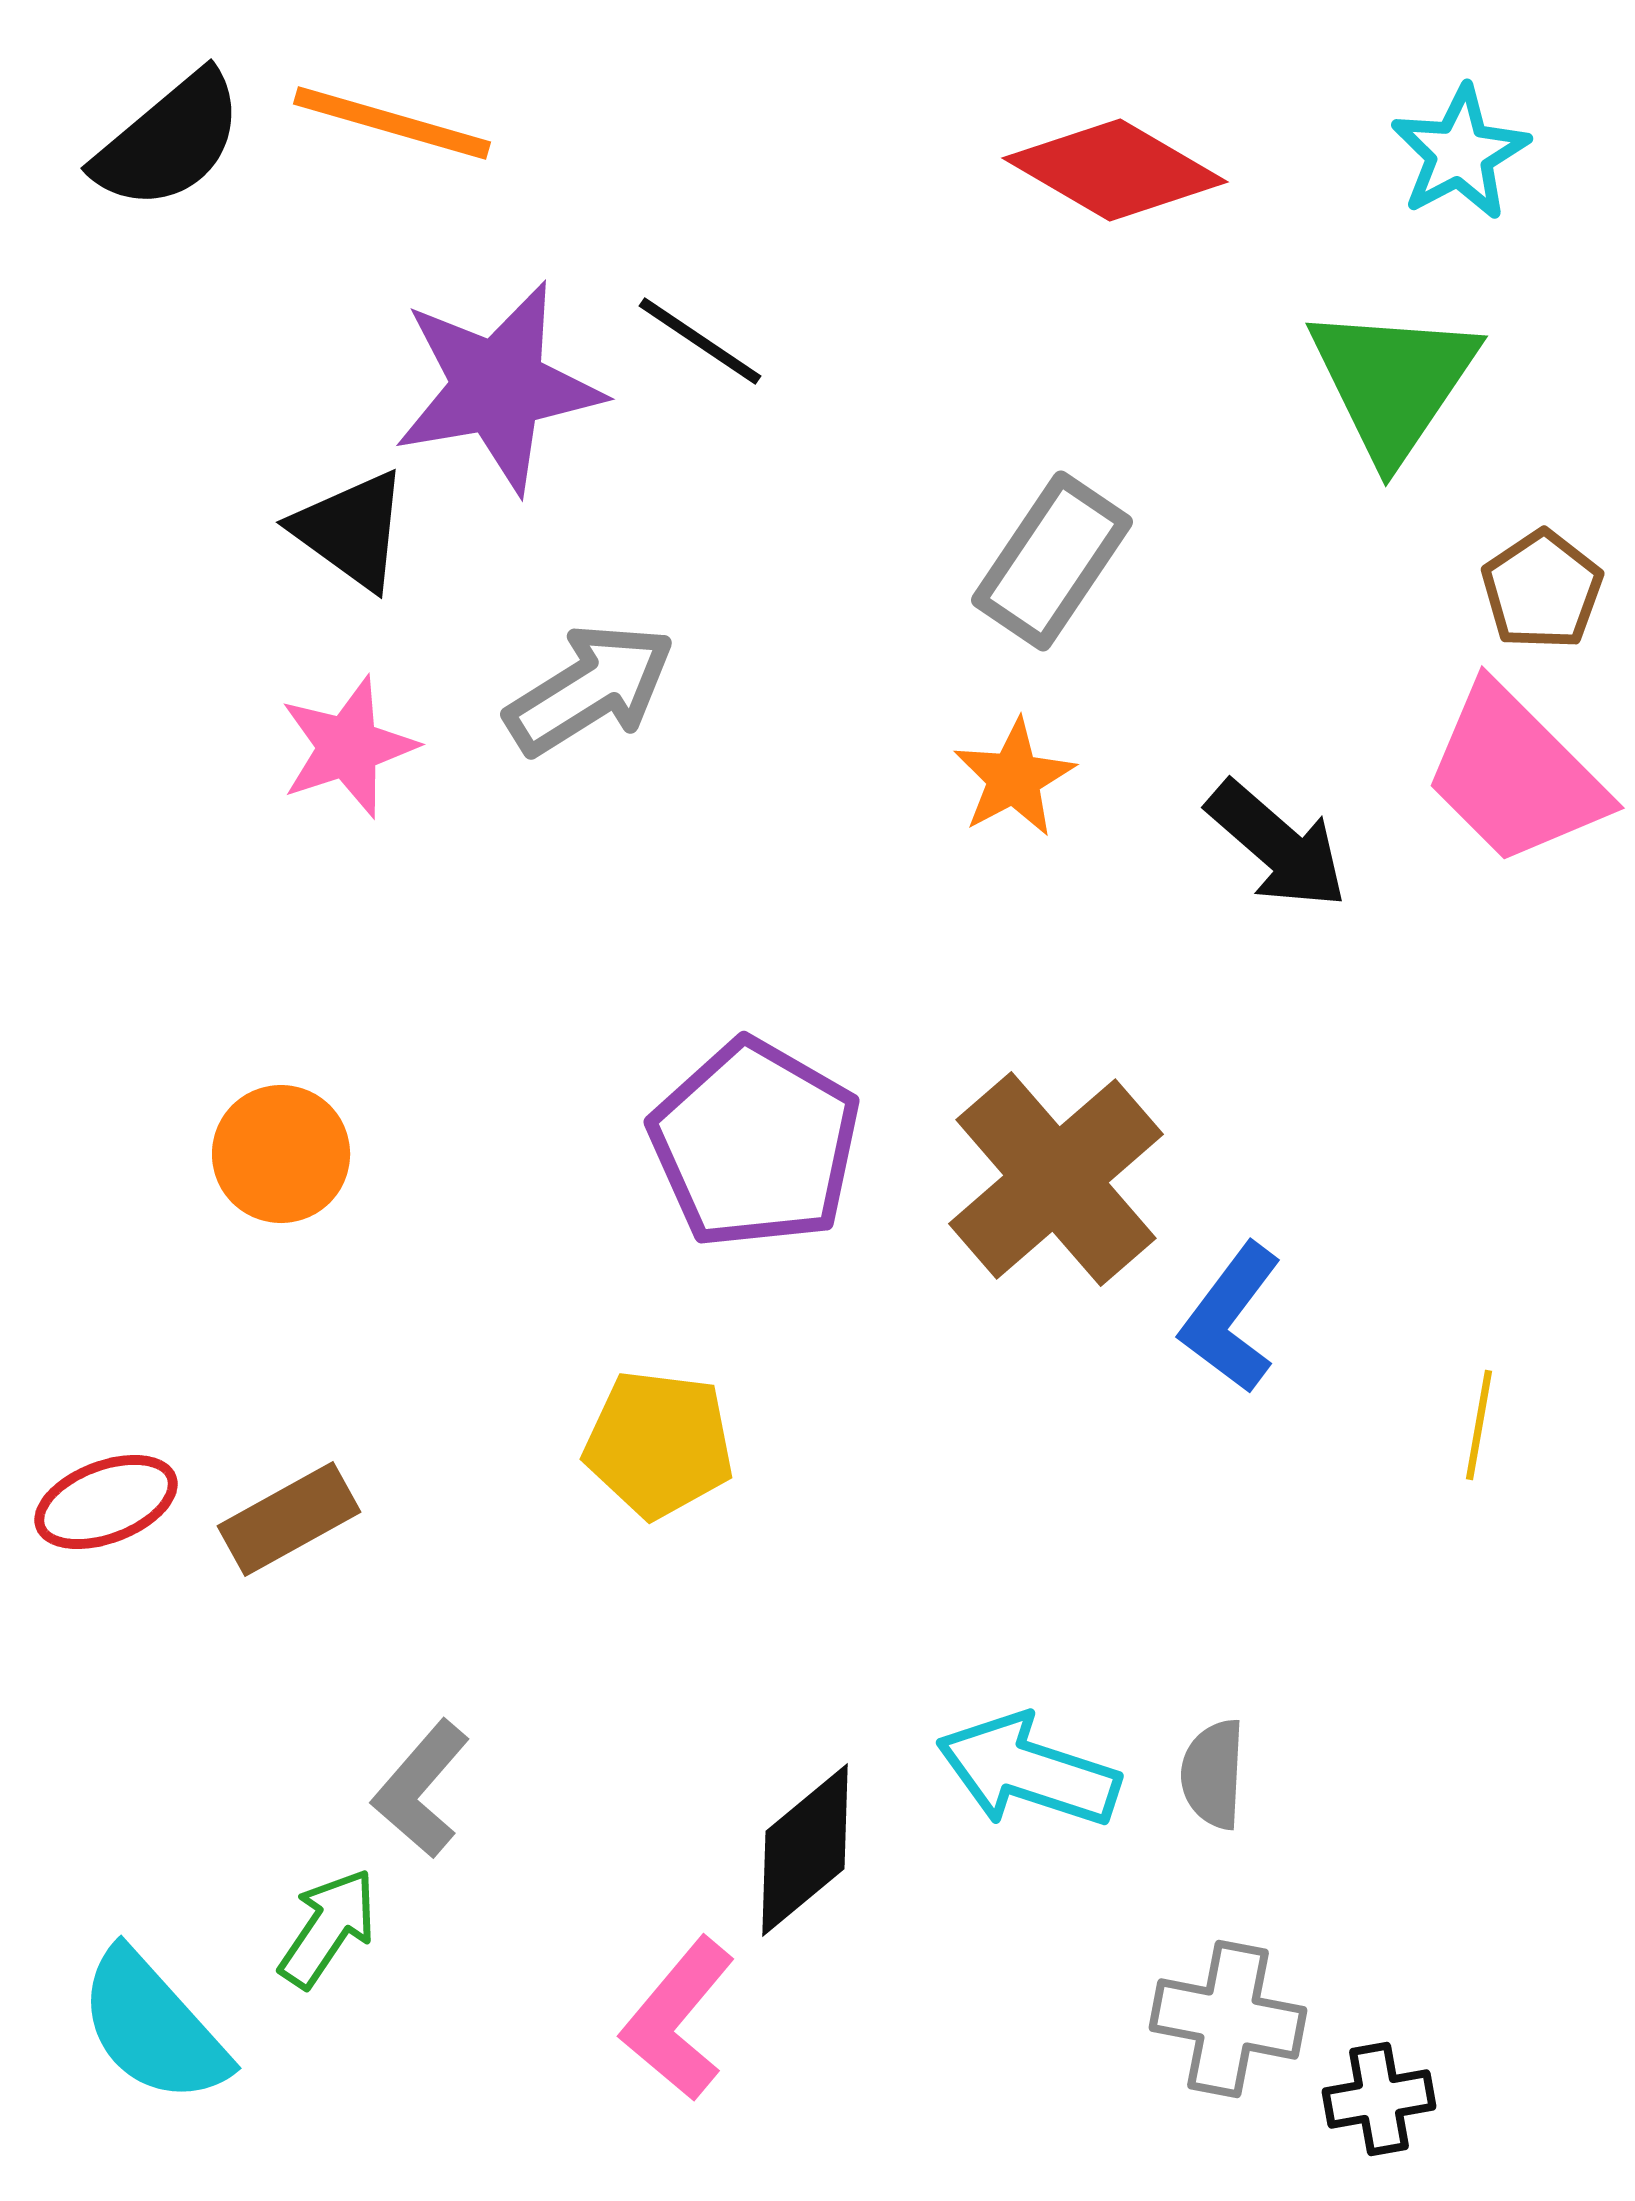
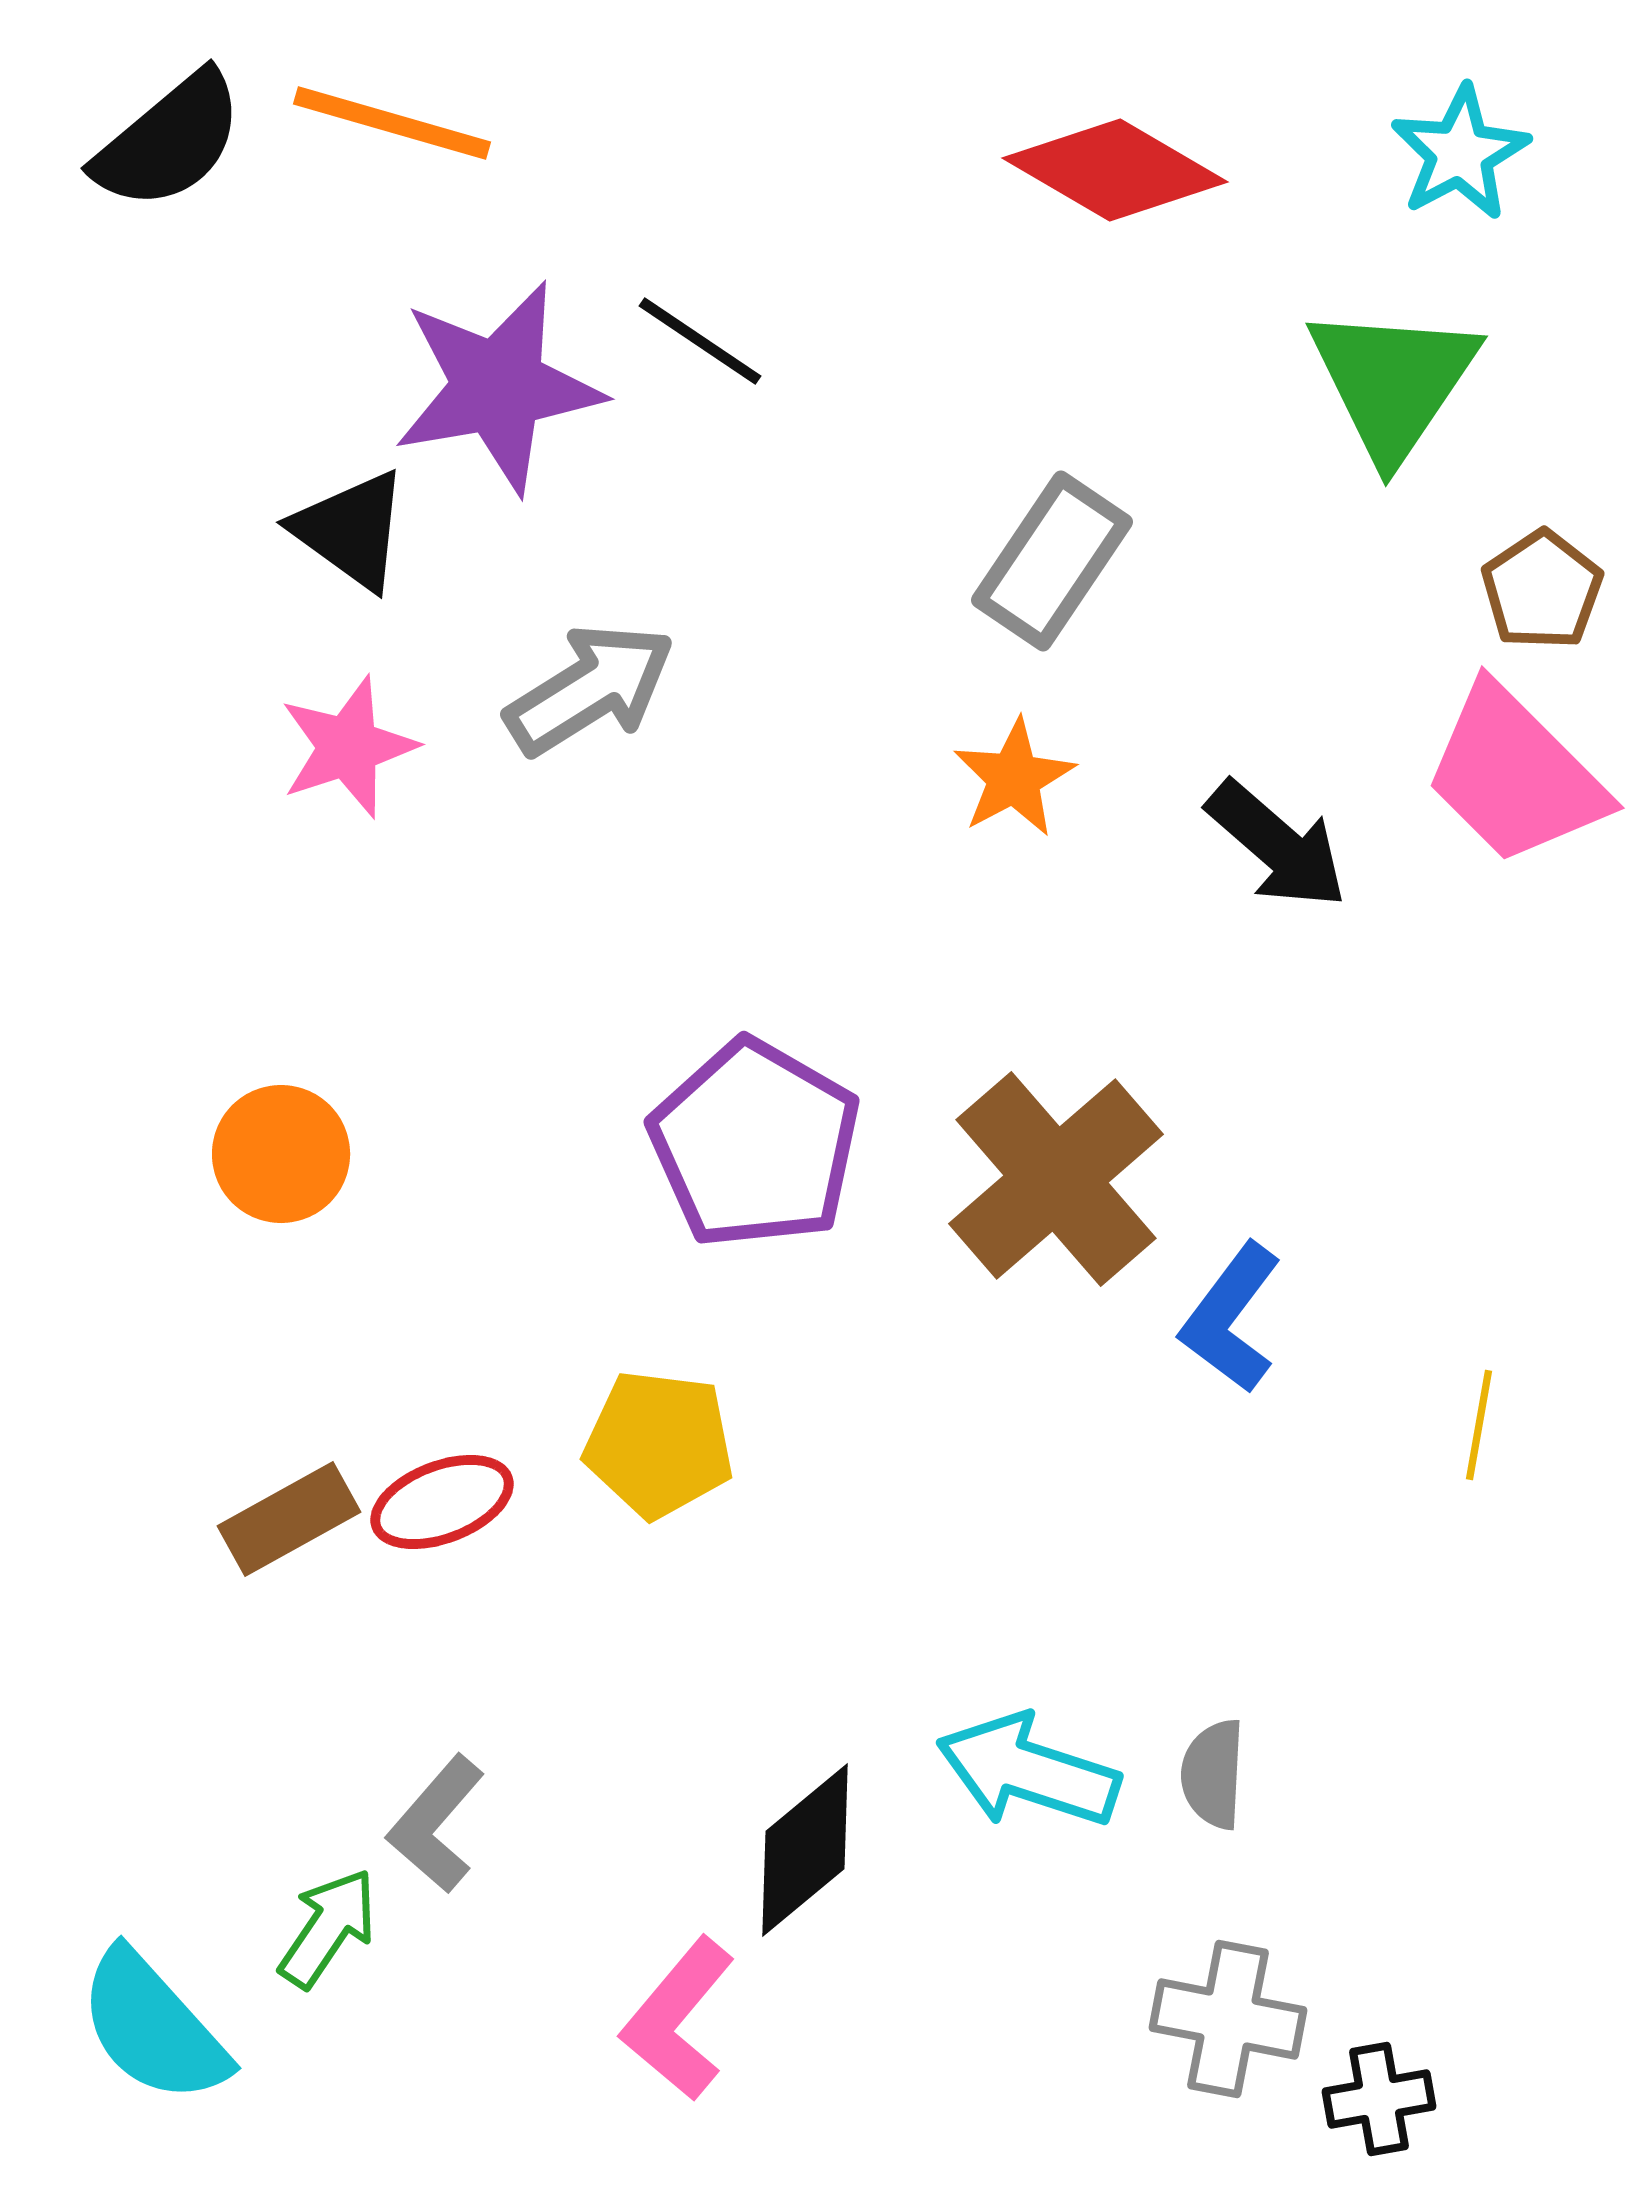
red ellipse: moved 336 px right
gray L-shape: moved 15 px right, 35 px down
